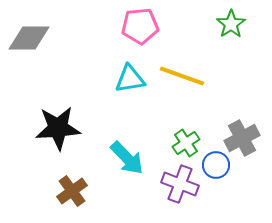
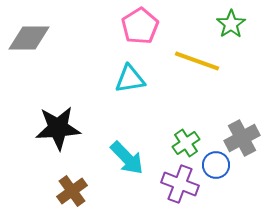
pink pentagon: rotated 27 degrees counterclockwise
yellow line: moved 15 px right, 15 px up
